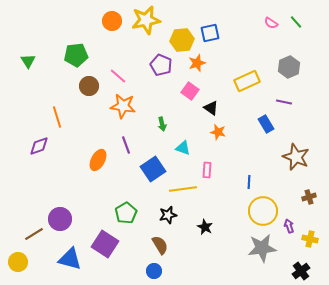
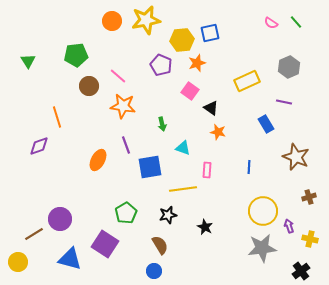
blue square at (153, 169): moved 3 px left, 2 px up; rotated 25 degrees clockwise
blue line at (249, 182): moved 15 px up
